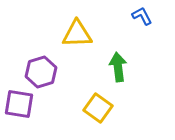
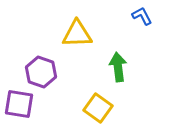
purple hexagon: rotated 24 degrees counterclockwise
